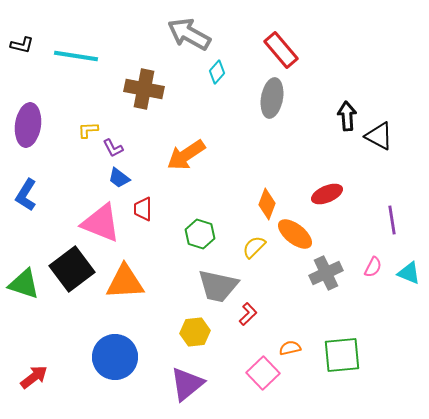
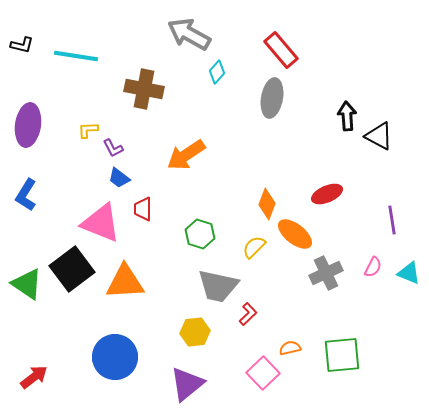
green triangle: moved 3 px right; rotated 16 degrees clockwise
